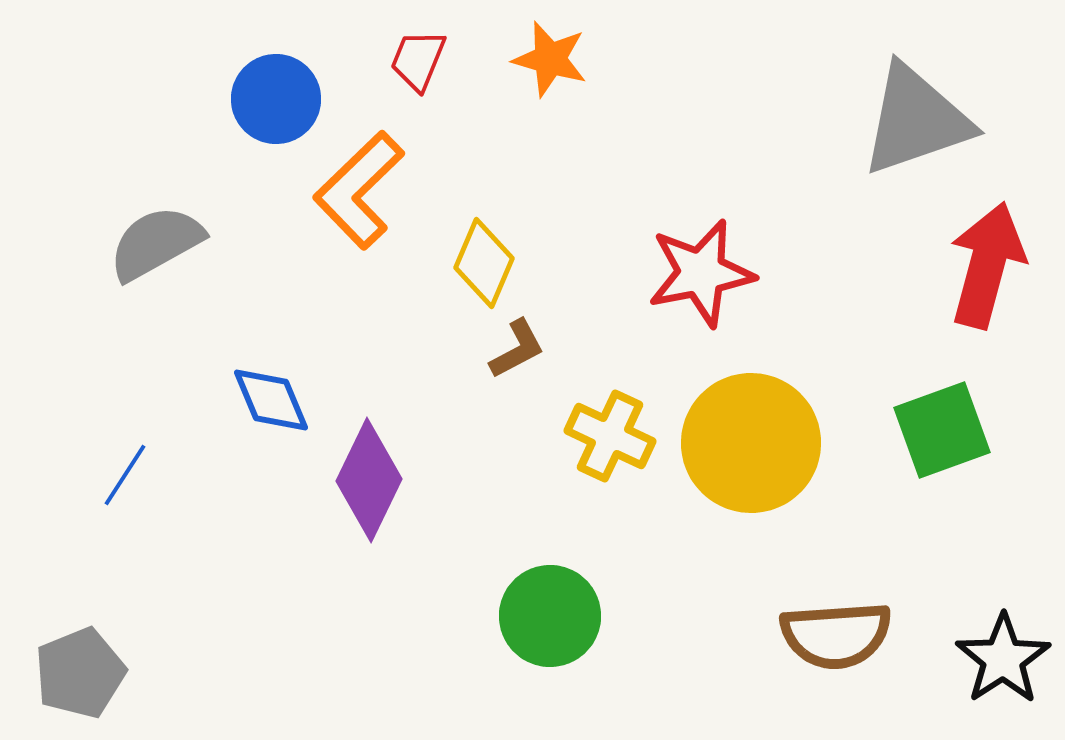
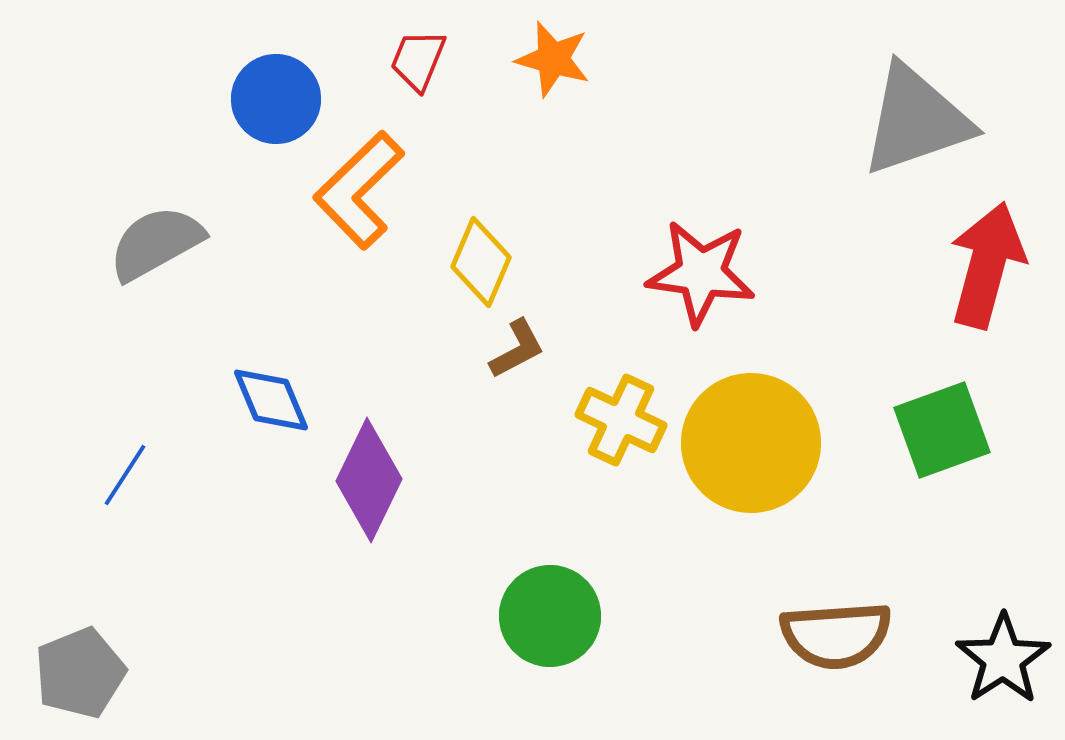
orange star: moved 3 px right
yellow diamond: moved 3 px left, 1 px up
red star: rotated 19 degrees clockwise
yellow cross: moved 11 px right, 16 px up
